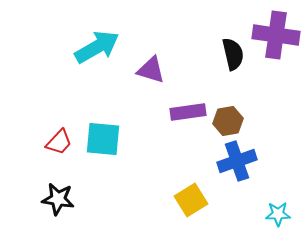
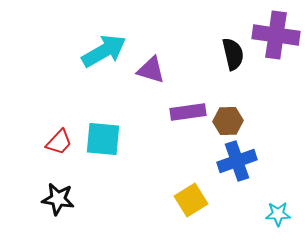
cyan arrow: moved 7 px right, 4 px down
brown hexagon: rotated 8 degrees clockwise
